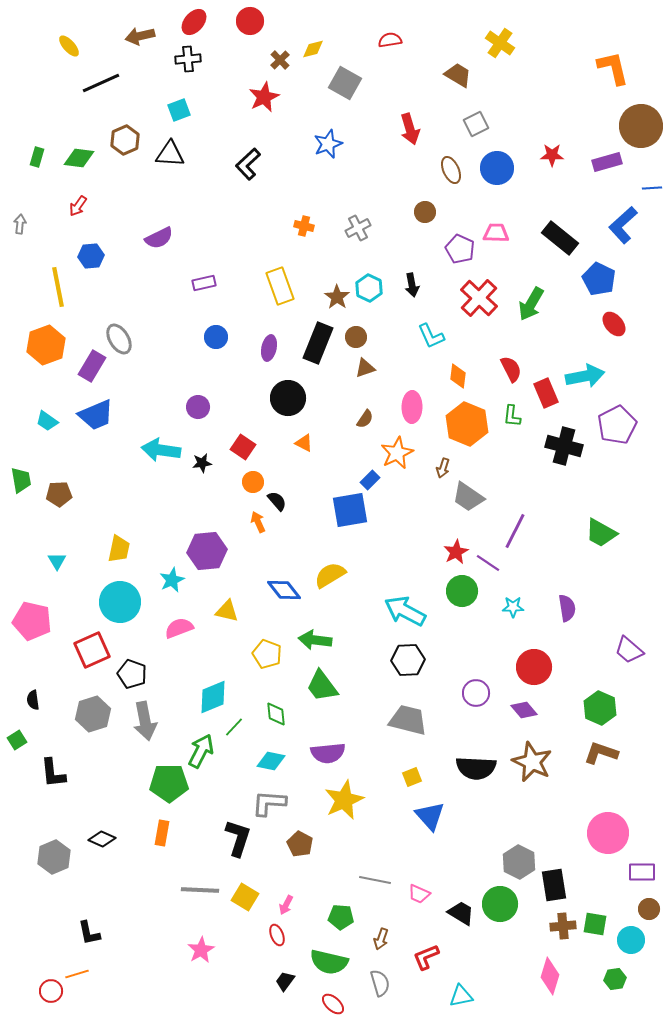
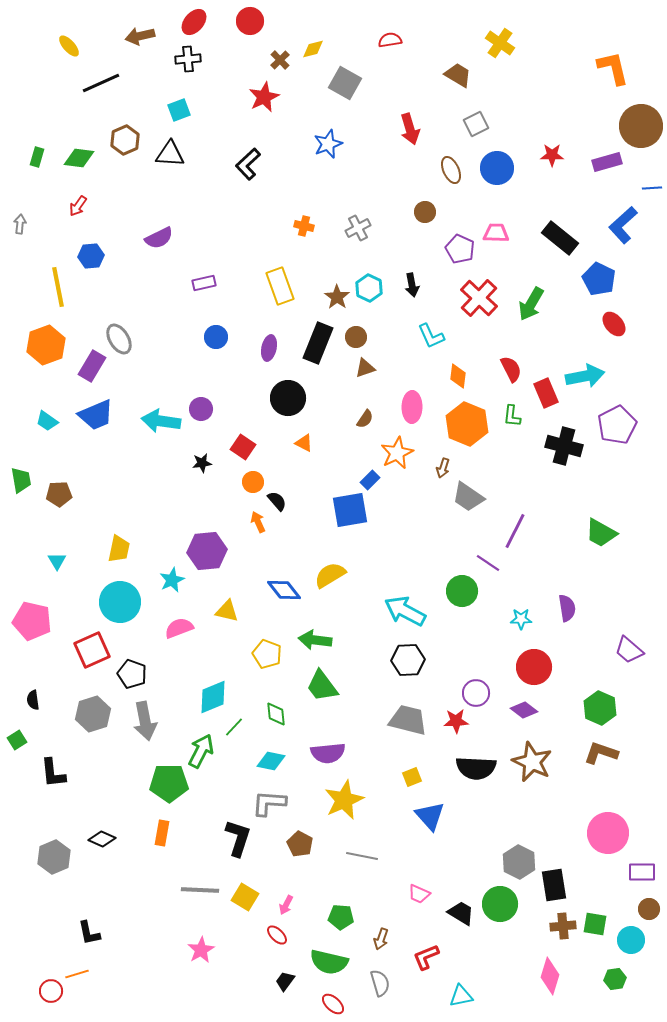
purple circle at (198, 407): moved 3 px right, 2 px down
cyan arrow at (161, 450): moved 29 px up
red star at (456, 552): moved 169 px down; rotated 25 degrees clockwise
cyan star at (513, 607): moved 8 px right, 12 px down
purple diamond at (524, 710): rotated 12 degrees counterclockwise
gray line at (375, 880): moved 13 px left, 24 px up
red ellipse at (277, 935): rotated 25 degrees counterclockwise
